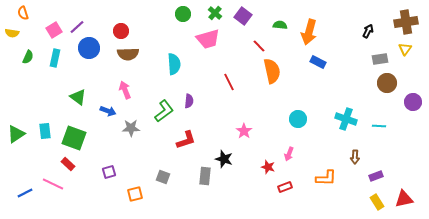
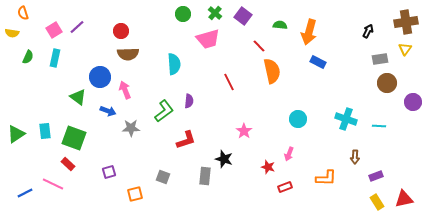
blue circle at (89, 48): moved 11 px right, 29 px down
